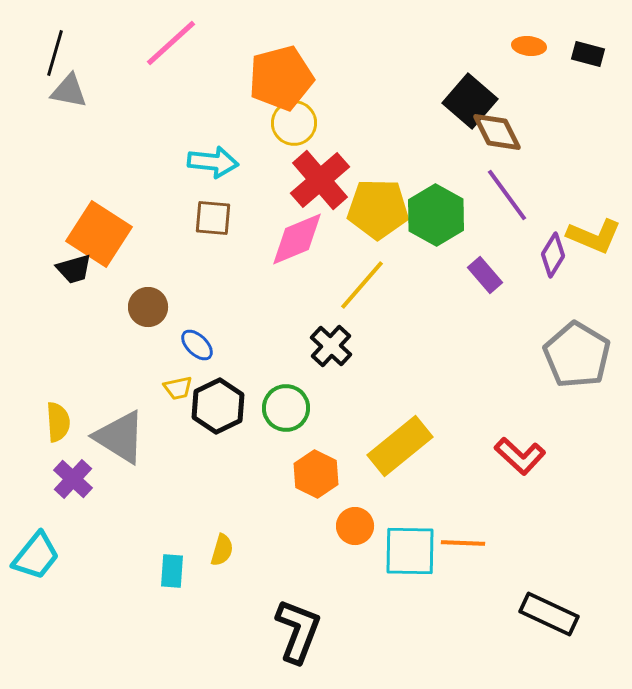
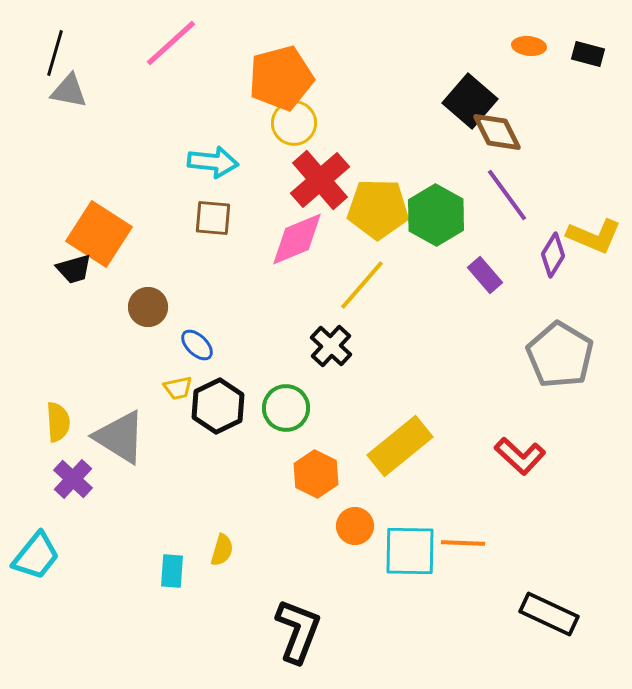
gray pentagon at (577, 355): moved 17 px left
